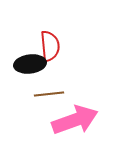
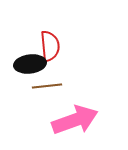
brown line: moved 2 px left, 8 px up
